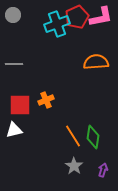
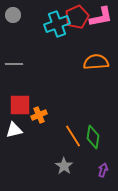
orange cross: moved 7 px left, 15 px down
gray star: moved 10 px left
